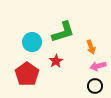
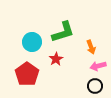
red star: moved 2 px up
